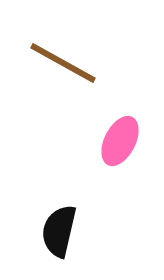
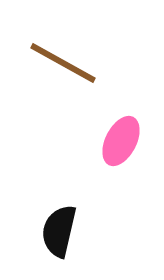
pink ellipse: moved 1 px right
